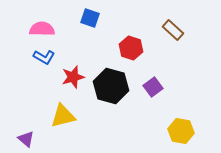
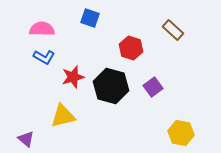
yellow hexagon: moved 2 px down
